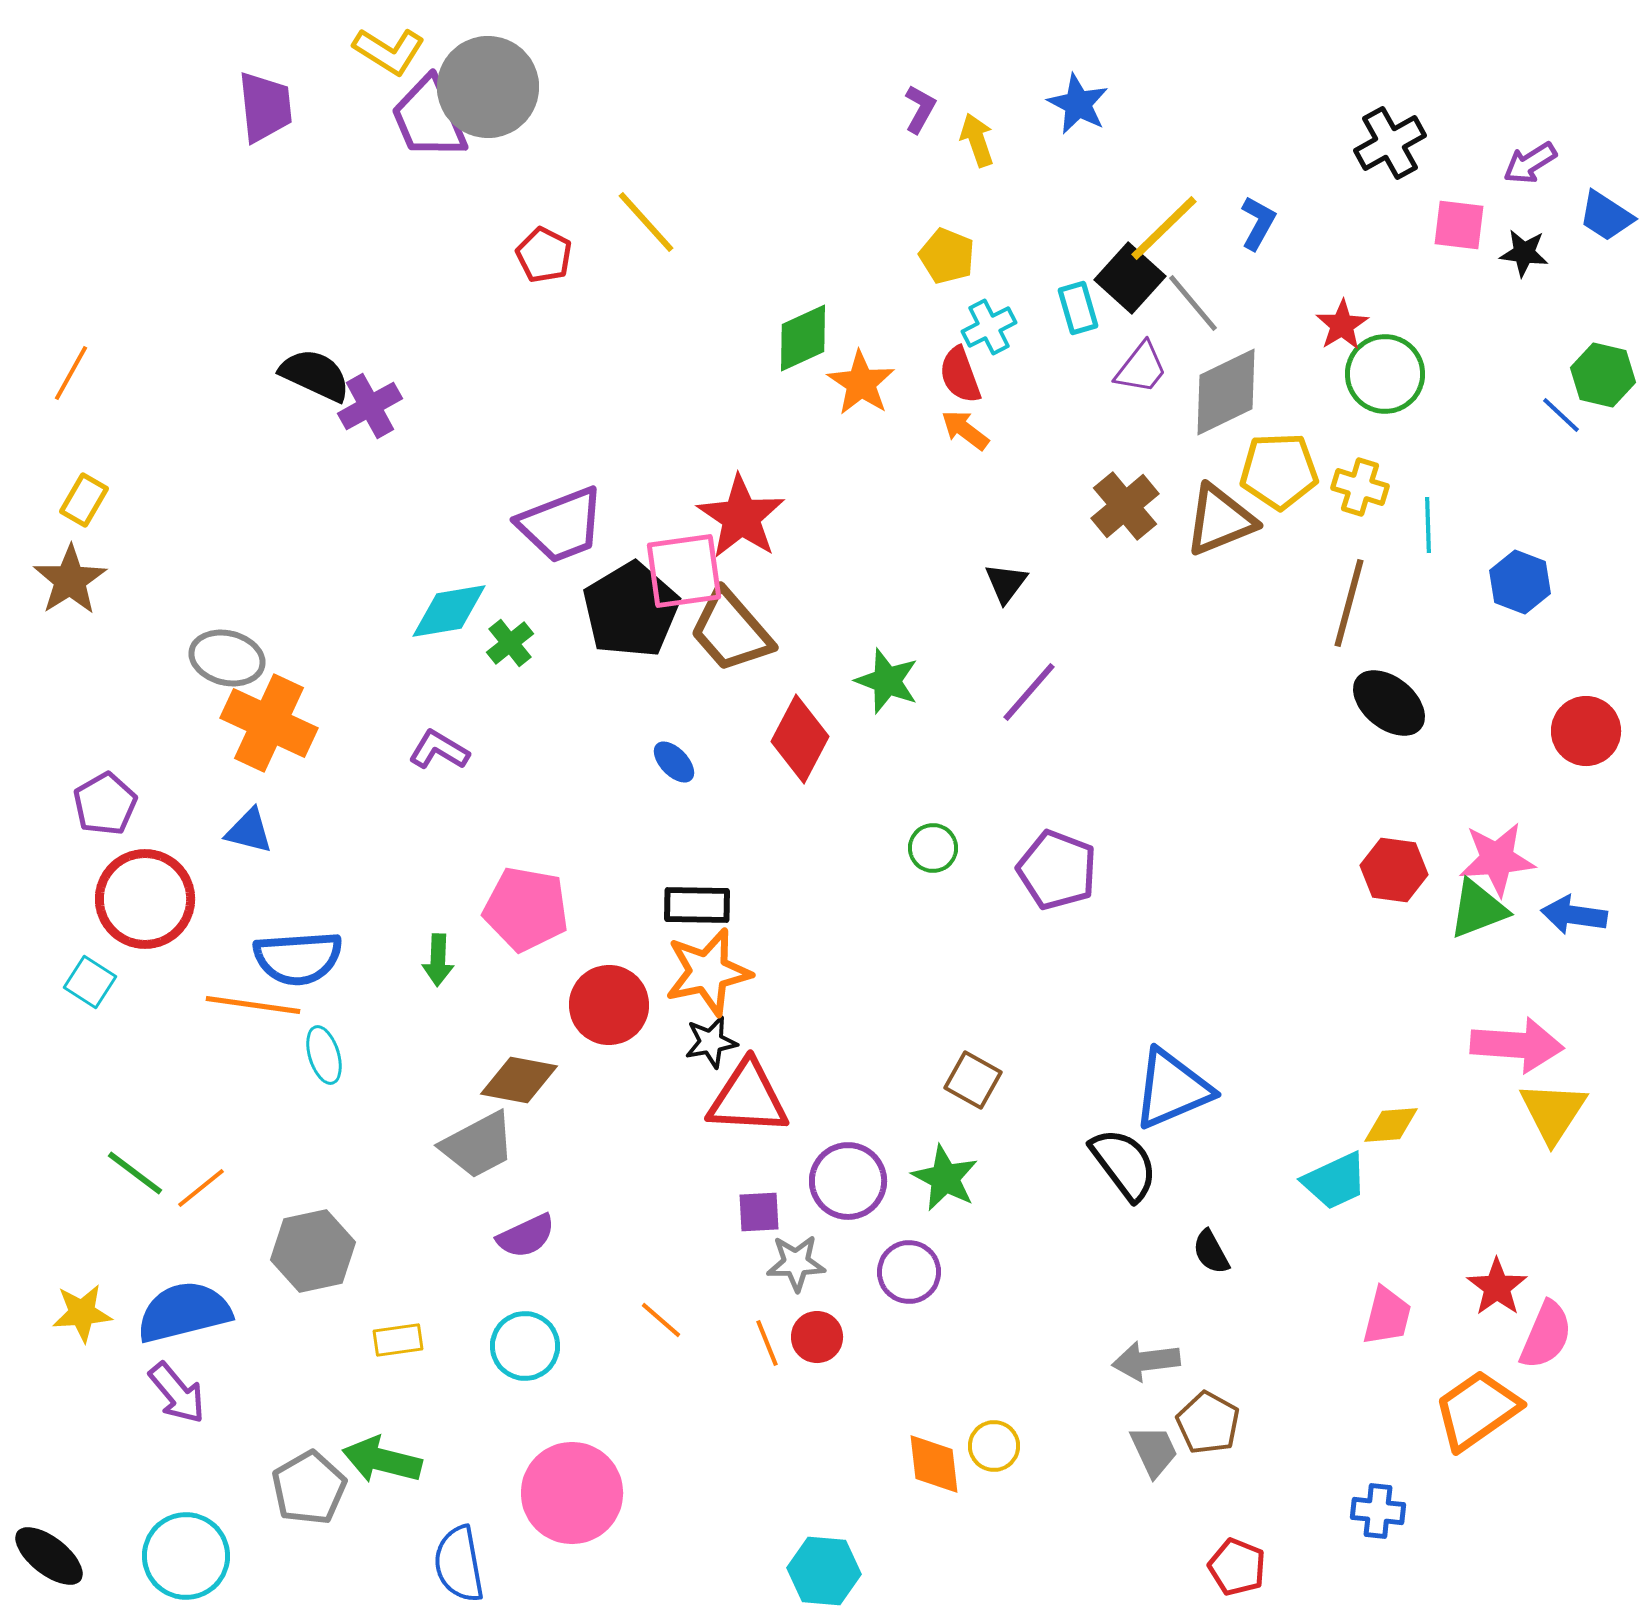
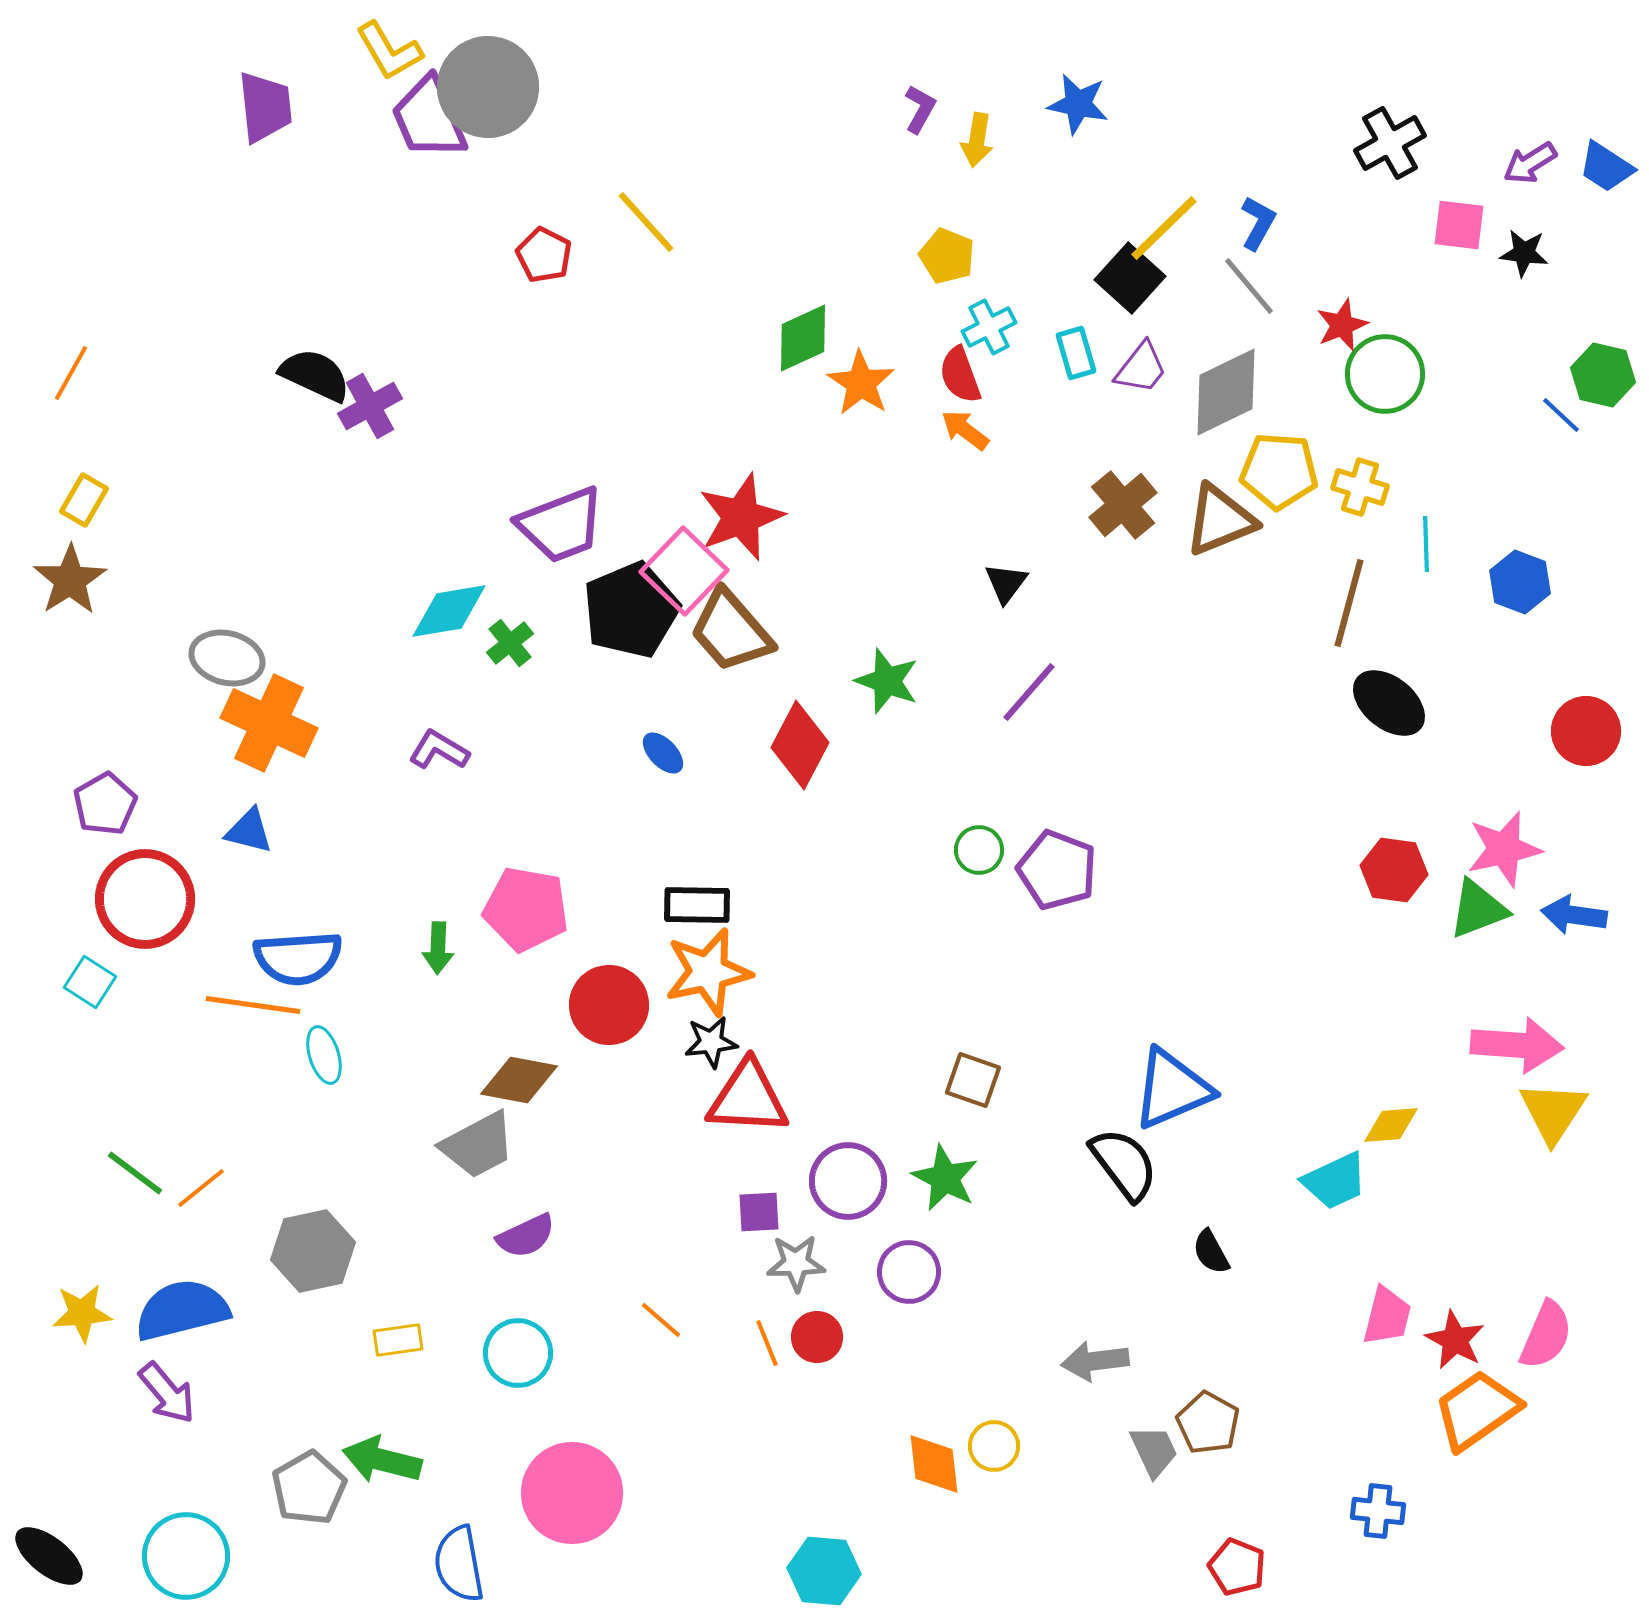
yellow L-shape at (389, 51): rotated 28 degrees clockwise
blue star at (1078, 104): rotated 16 degrees counterclockwise
yellow arrow at (977, 140): rotated 152 degrees counterclockwise
blue trapezoid at (1606, 216): moved 49 px up
gray line at (1193, 303): moved 56 px right, 17 px up
cyan rectangle at (1078, 308): moved 2 px left, 45 px down
red star at (1342, 325): rotated 10 degrees clockwise
yellow pentagon at (1279, 471): rotated 6 degrees clockwise
brown cross at (1125, 506): moved 2 px left, 1 px up
red star at (741, 517): rotated 18 degrees clockwise
cyan line at (1428, 525): moved 2 px left, 19 px down
pink square at (684, 571): rotated 38 degrees counterclockwise
black pentagon at (631, 610): rotated 8 degrees clockwise
red diamond at (800, 739): moved 6 px down
blue ellipse at (674, 762): moved 11 px left, 9 px up
green circle at (933, 848): moved 46 px right, 2 px down
pink star at (1497, 859): moved 7 px right, 10 px up; rotated 8 degrees counterclockwise
green arrow at (438, 960): moved 12 px up
black star at (711, 1042): rotated 4 degrees clockwise
brown square at (973, 1080): rotated 10 degrees counterclockwise
red star at (1497, 1287): moved 42 px left, 53 px down; rotated 8 degrees counterclockwise
blue semicircle at (184, 1312): moved 2 px left, 2 px up
cyan circle at (525, 1346): moved 7 px left, 7 px down
gray arrow at (1146, 1361): moved 51 px left
purple arrow at (177, 1393): moved 10 px left
